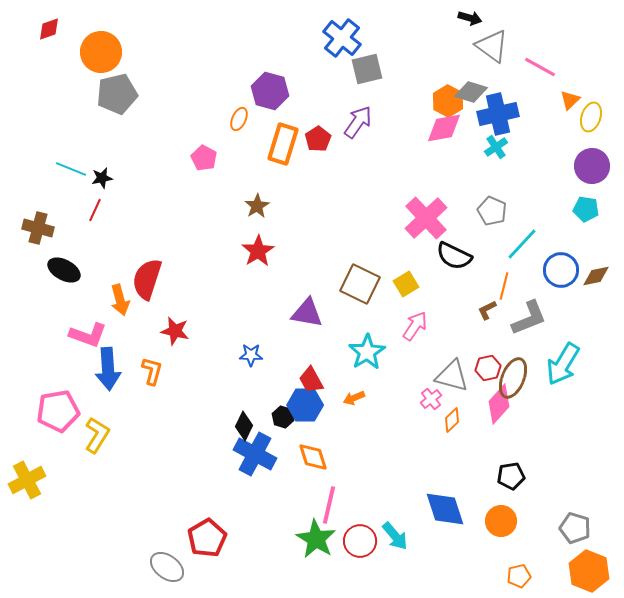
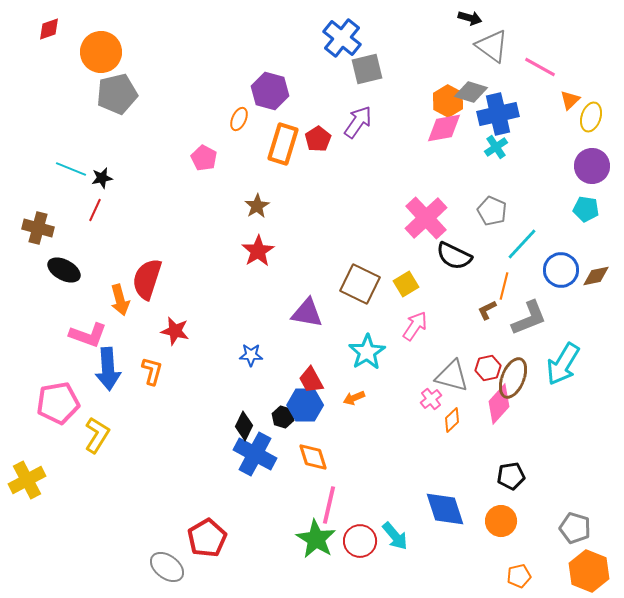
pink pentagon at (58, 411): moved 8 px up
